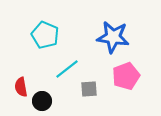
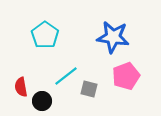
cyan pentagon: rotated 12 degrees clockwise
cyan line: moved 1 px left, 7 px down
gray square: rotated 18 degrees clockwise
